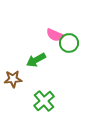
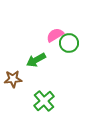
pink semicircle: rotated 126 degrees clockwise
